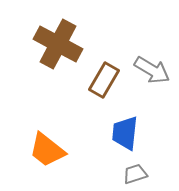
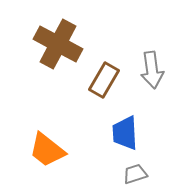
gray arrow: rotated 51 degrees clockwise
blue trapezoid: rotated 9 degrees counterclockwise
